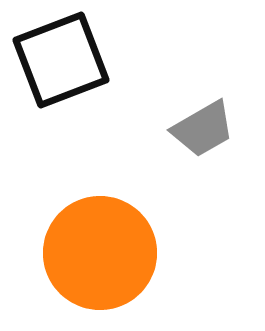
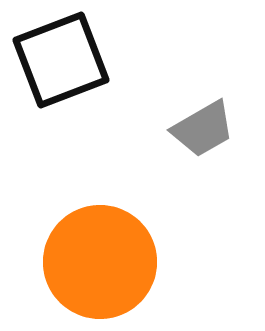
orange circle: moved 9 px down
